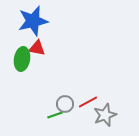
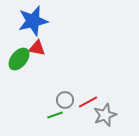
green ellipse: moved 3 px left; rotated 30 degrees clockwise
gray circle: moved 4 px up
